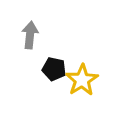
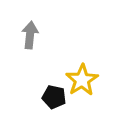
black pentagon: moved 28 px down
